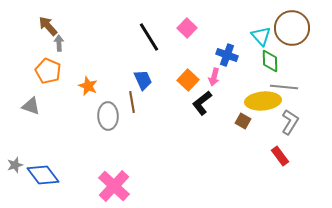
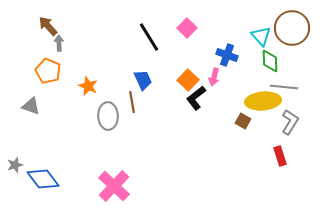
black L-shape: moved 6 px left, 5 px up
red rectangle: rotated 18 degrees clockwise
blue diamond: moved 4 px down
